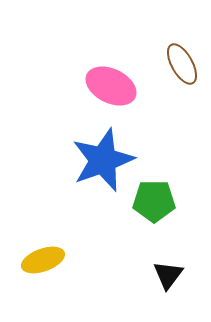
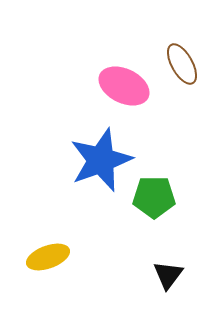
pink ellipse: moved 13 px right
blue star: moved 2 px left
green pentagon: moved 4 px up
yellow ellipse: moved 5 px right, 3 px up
